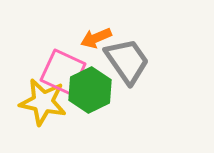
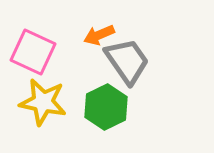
orange arrow: moved 3 px right, 3 px up
pink square: moved 30 px left, 20 px up
green hexagon: moved 16 px right, 17 px down
